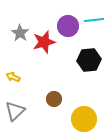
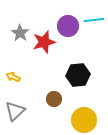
black hexagon: moved 11 px left, 15 px down
yellow circle: moved 1 px down
